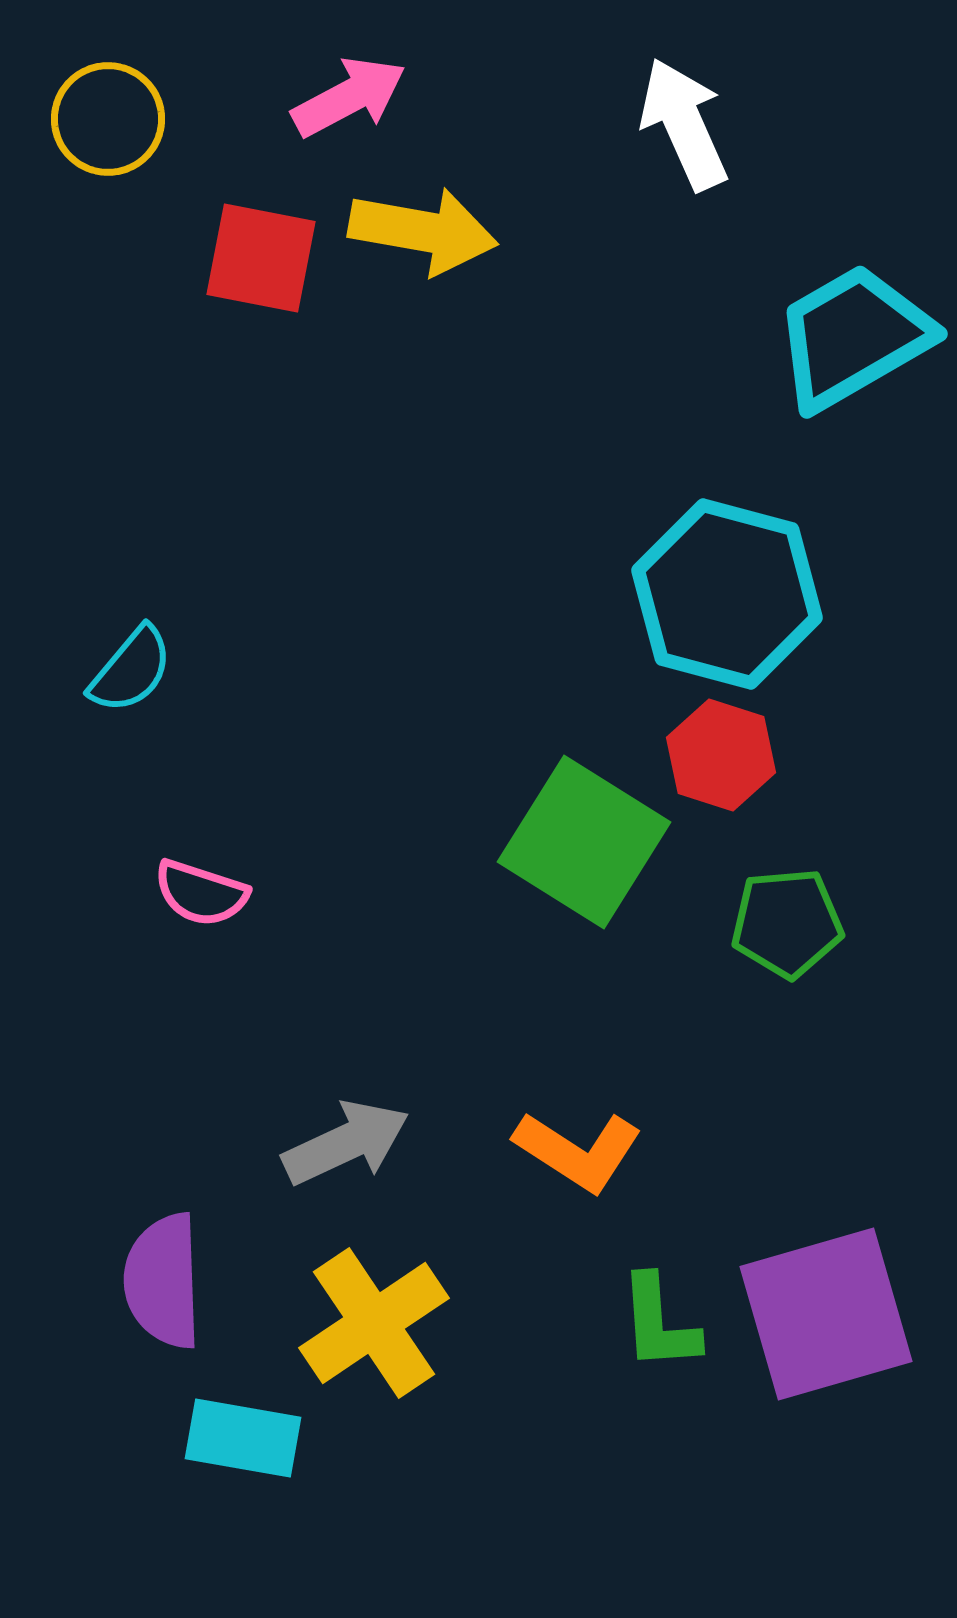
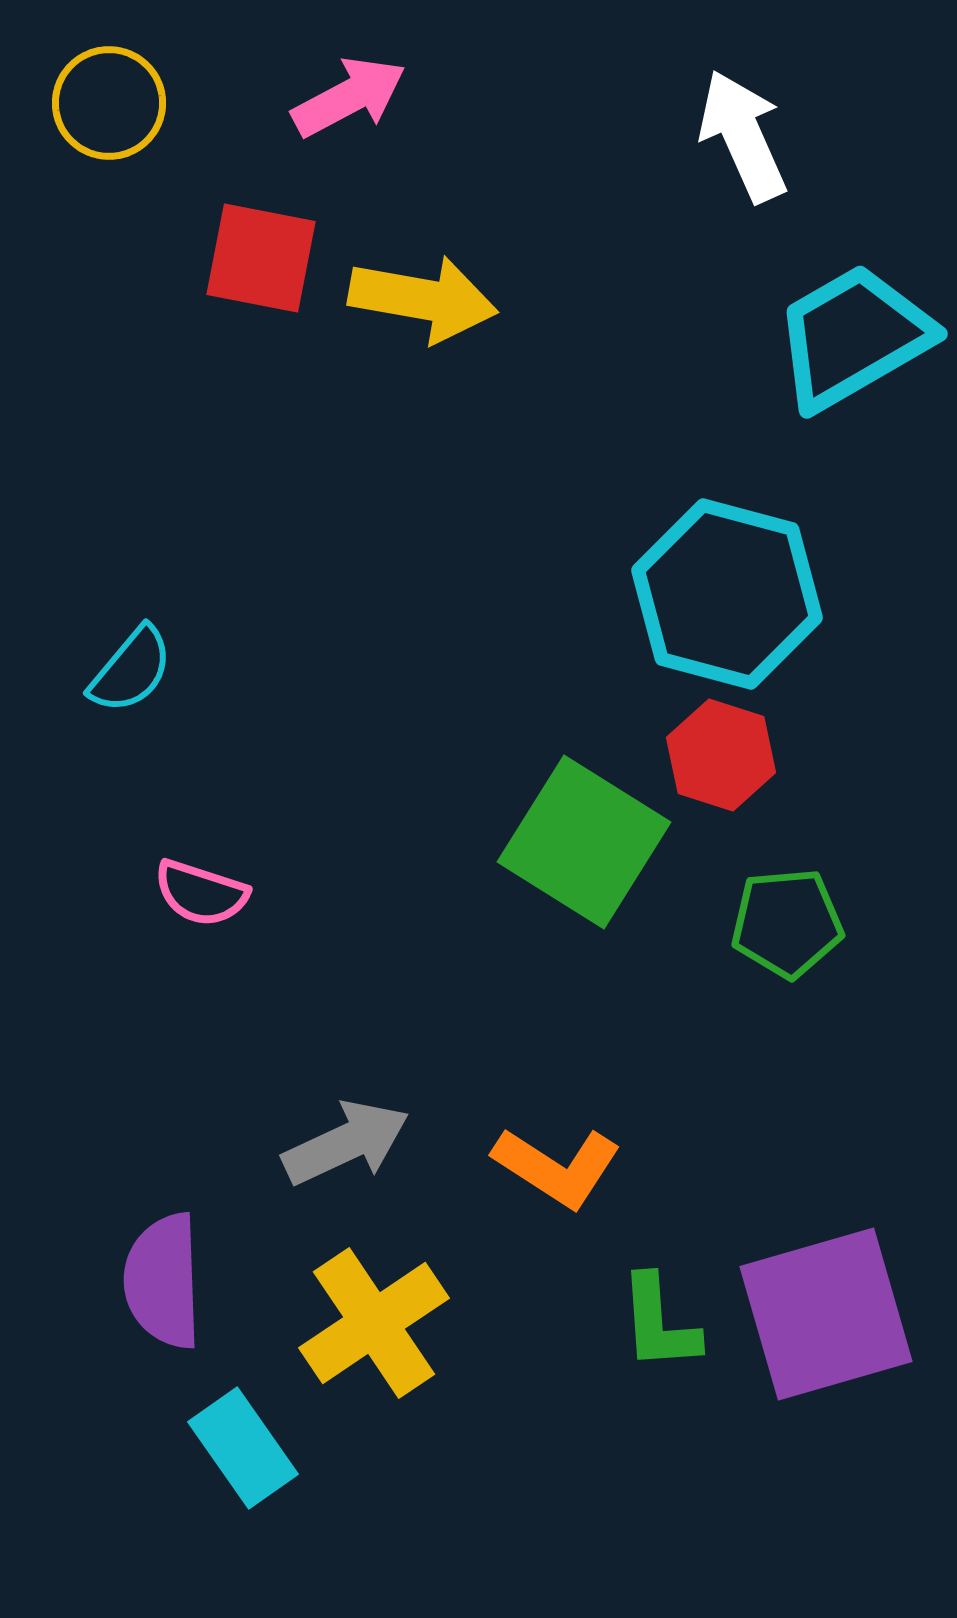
yellow circle: moved 1 px right, 16 px up
white arrow: moved 59 px right, 12 px down
yellow arrow: moved 68 px down
orange L-shape: moved 21 px left, 16 px down
cyan rectangle: moved 10 px down; rotated 45 degrees clockwise
